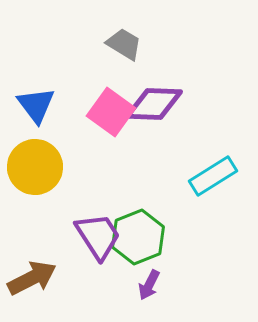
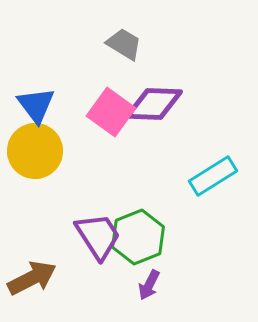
yellow circle: moved 16 px up
